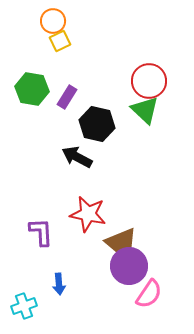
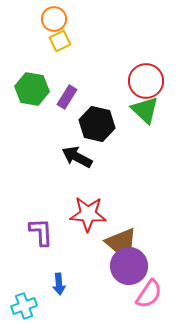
orange circle: moved 1 px right, 2 px up
red circle: moved 3 px left
red star: rotated 9 degrees counterclockwise
